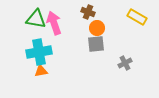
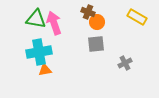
orange circle: moved 6 px up
orange triangle: moved 4 px right, 1 px up
